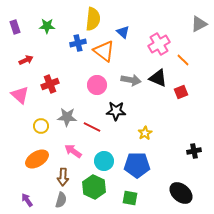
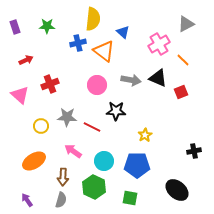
gray triangle: moved 13 px left
yellow star: moved 2 px down
orange ellipse: moved 3 px left, 2 px down
black ellipse: moved 4 px left, 3 px up
